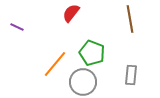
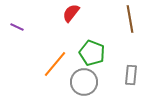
gray circle: moved 1 px right
